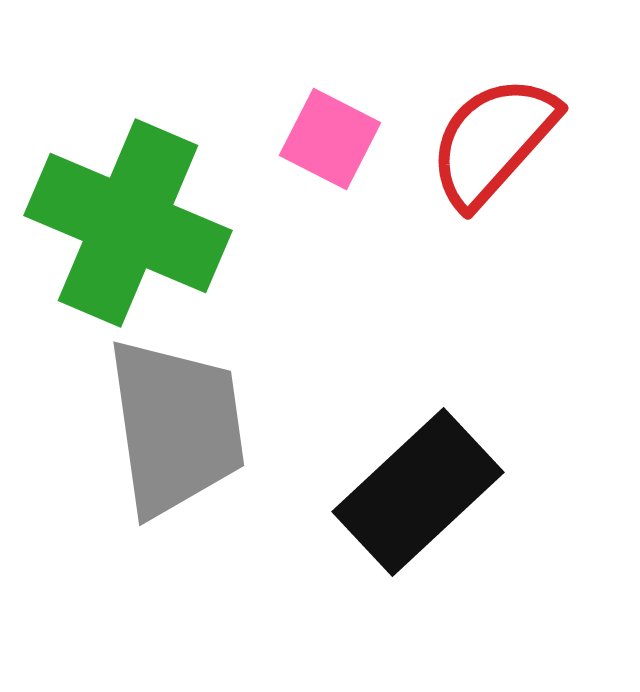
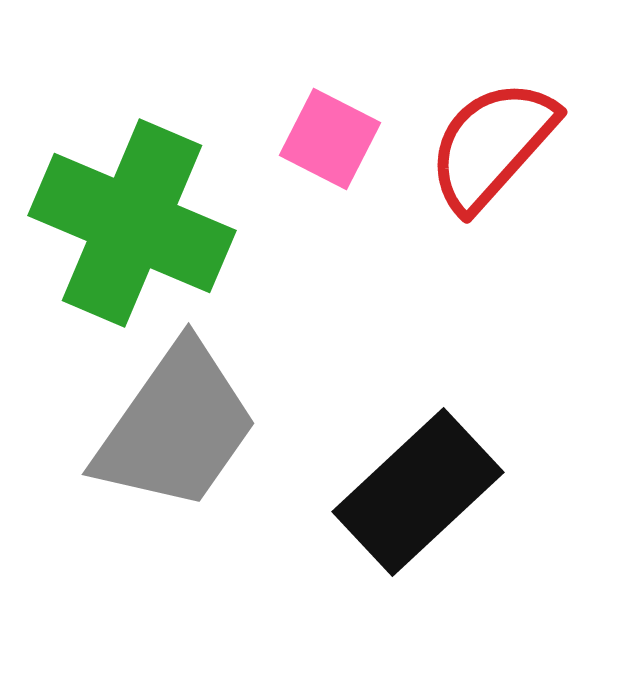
red semicircle: moved 1 px left, 4 px down
green cross: moved 4 px right
gray trapezoid: rotated 43 degrees clockwise
